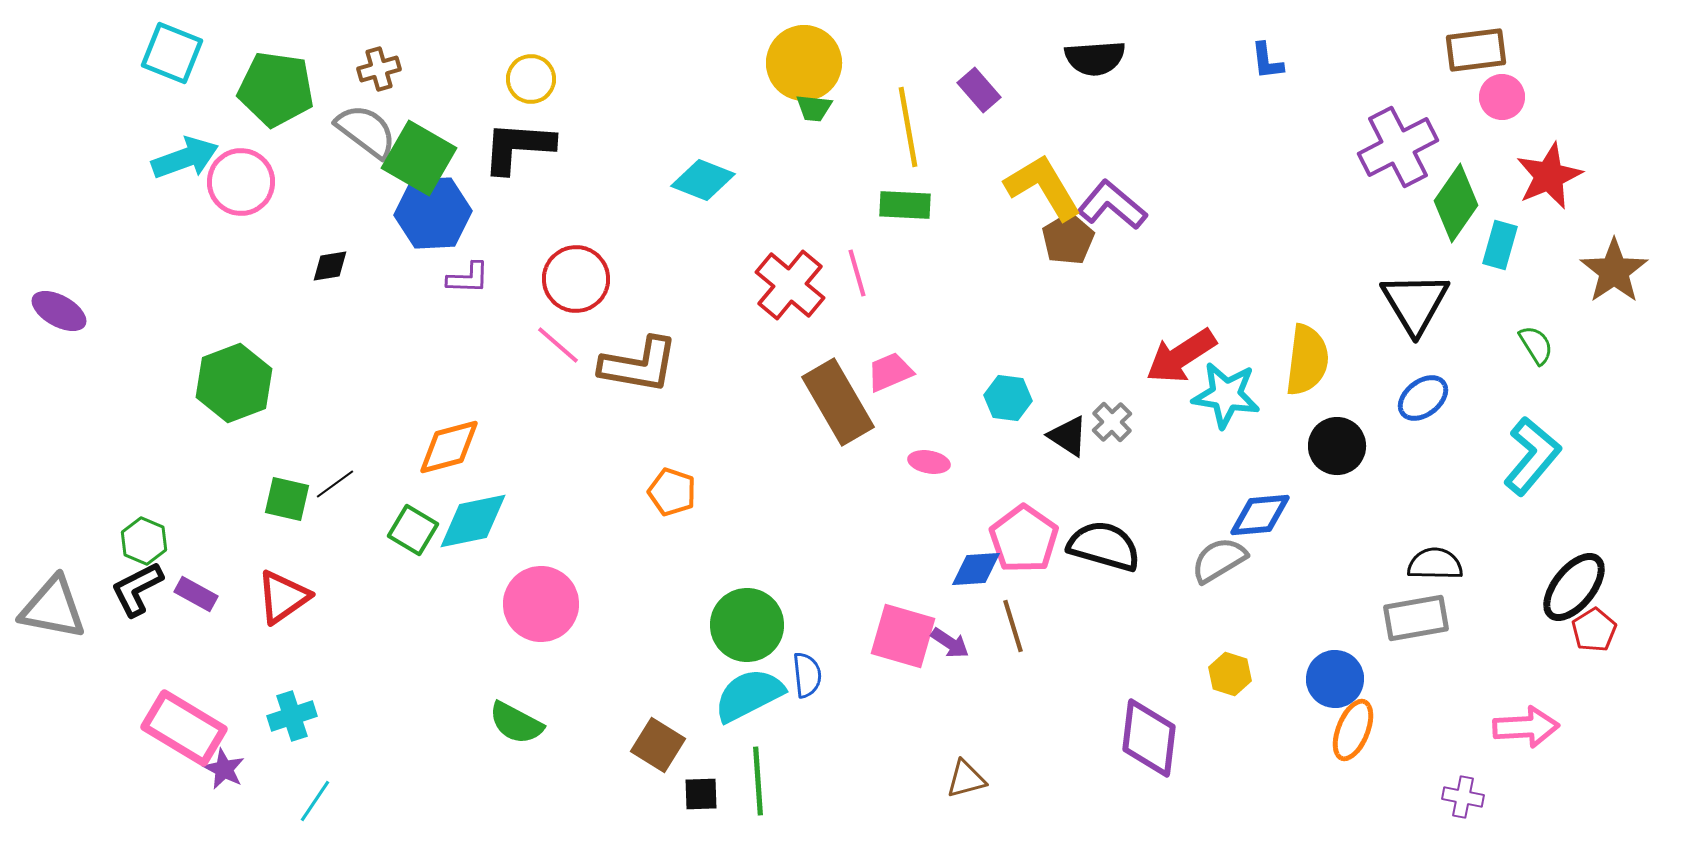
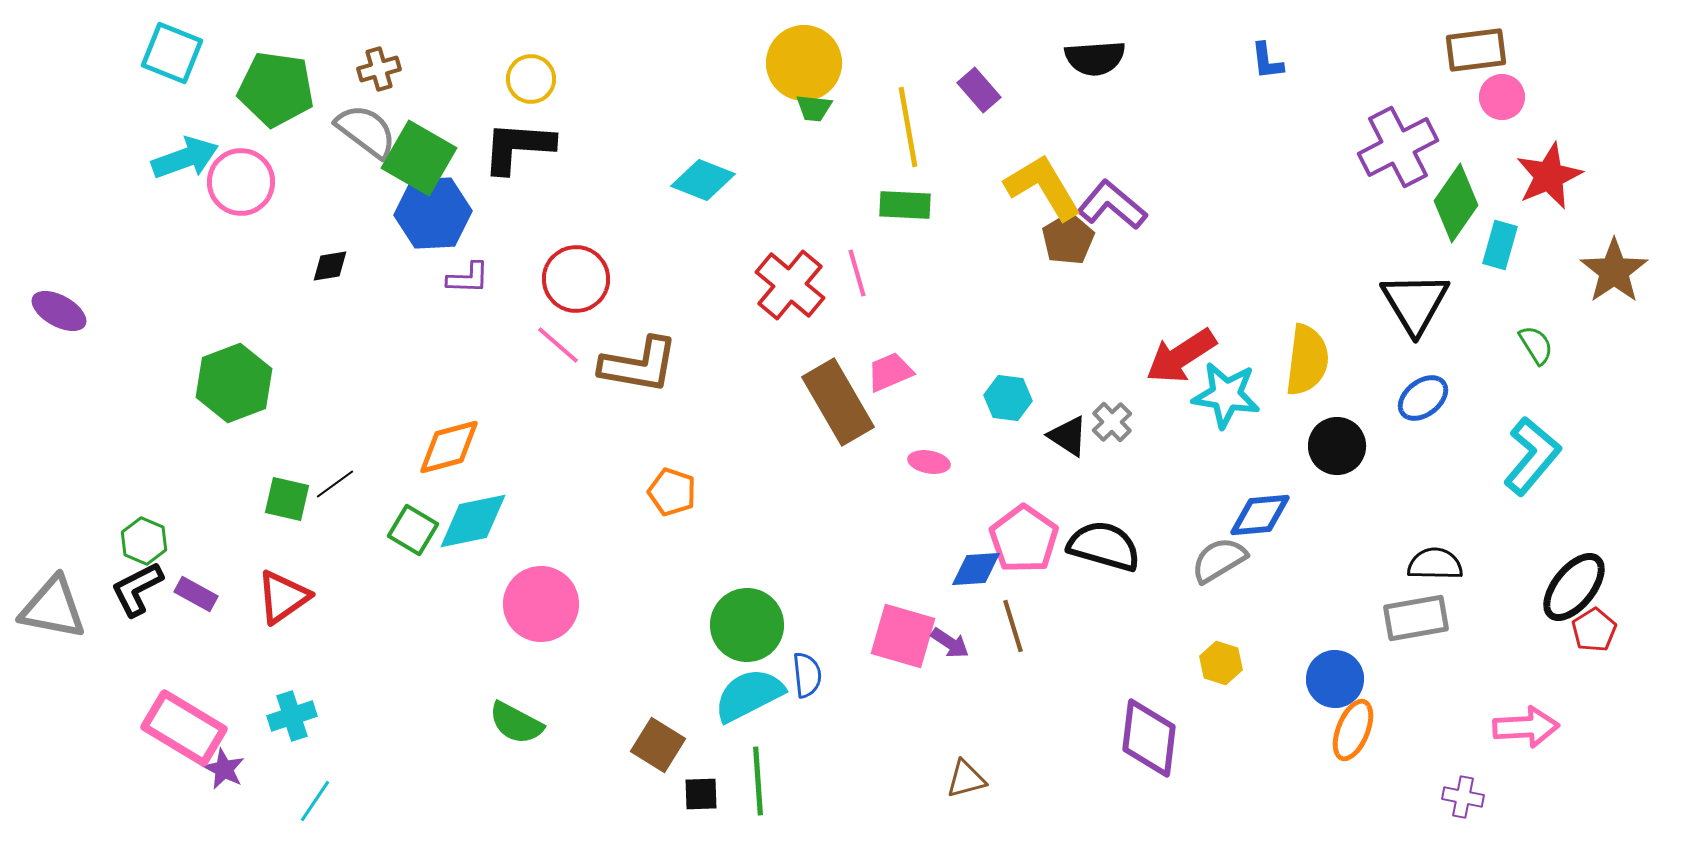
yellow hexagon at (1230, 674): moved 9 px left, 11 px up
